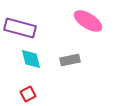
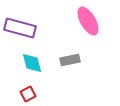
pink ellipse: rotated 28 degrees clockwise
cyan diamond: moved 1 px right, 4 px down
